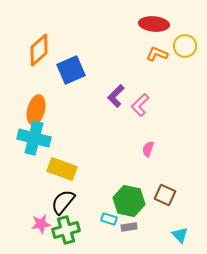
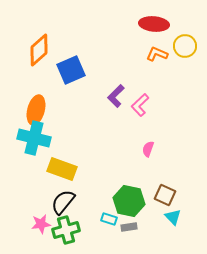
cyan triangle: moved 7 px left, 18 px up
